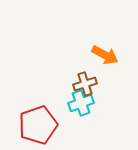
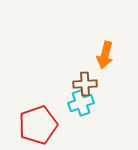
orange arrow: rotated 76 degrees clockwise
brown cross: rotated 15 degrees clockwise
